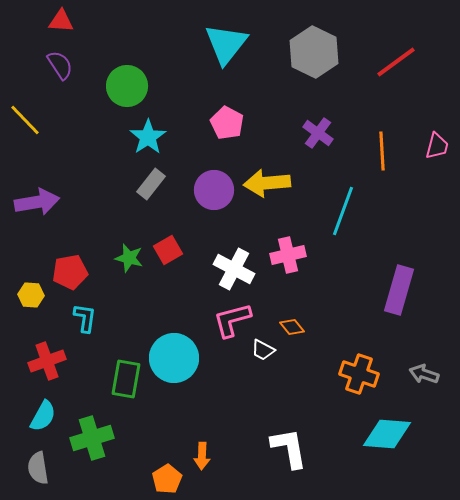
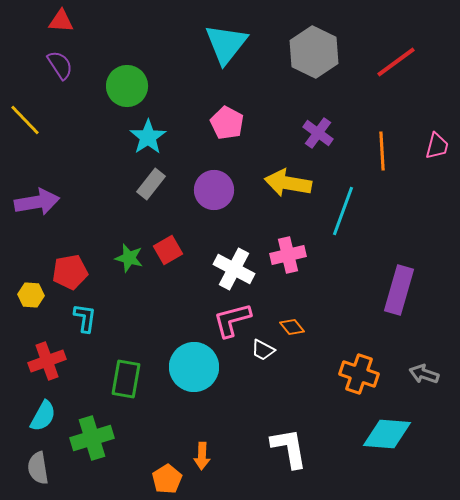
yellow arrow: moved 21 px right; rotated 15 degrees clockwise
cyan circle: moved 20 px right, 9 px down
